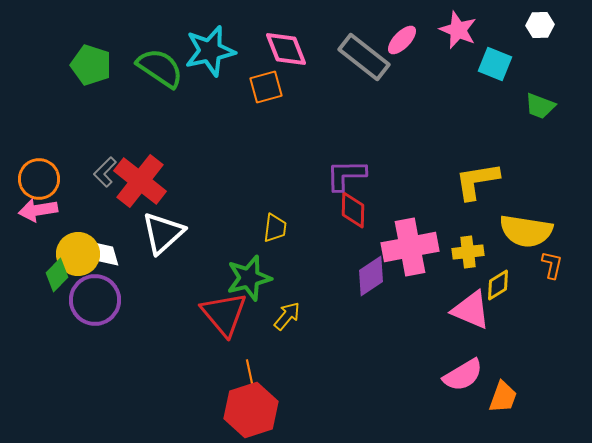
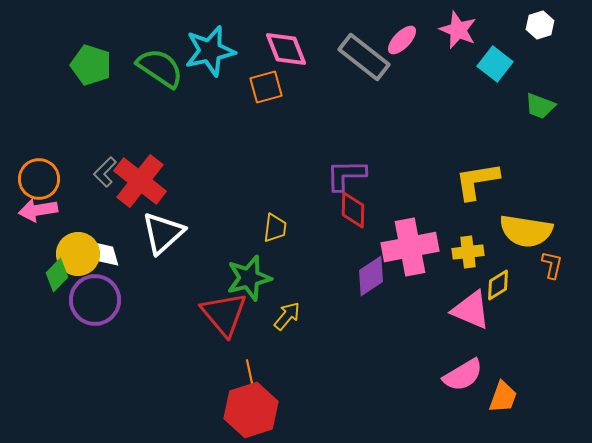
white hexagon: rotated 16 degrees counterclockwise
cyan square: rotated 16 degrees clockwise
